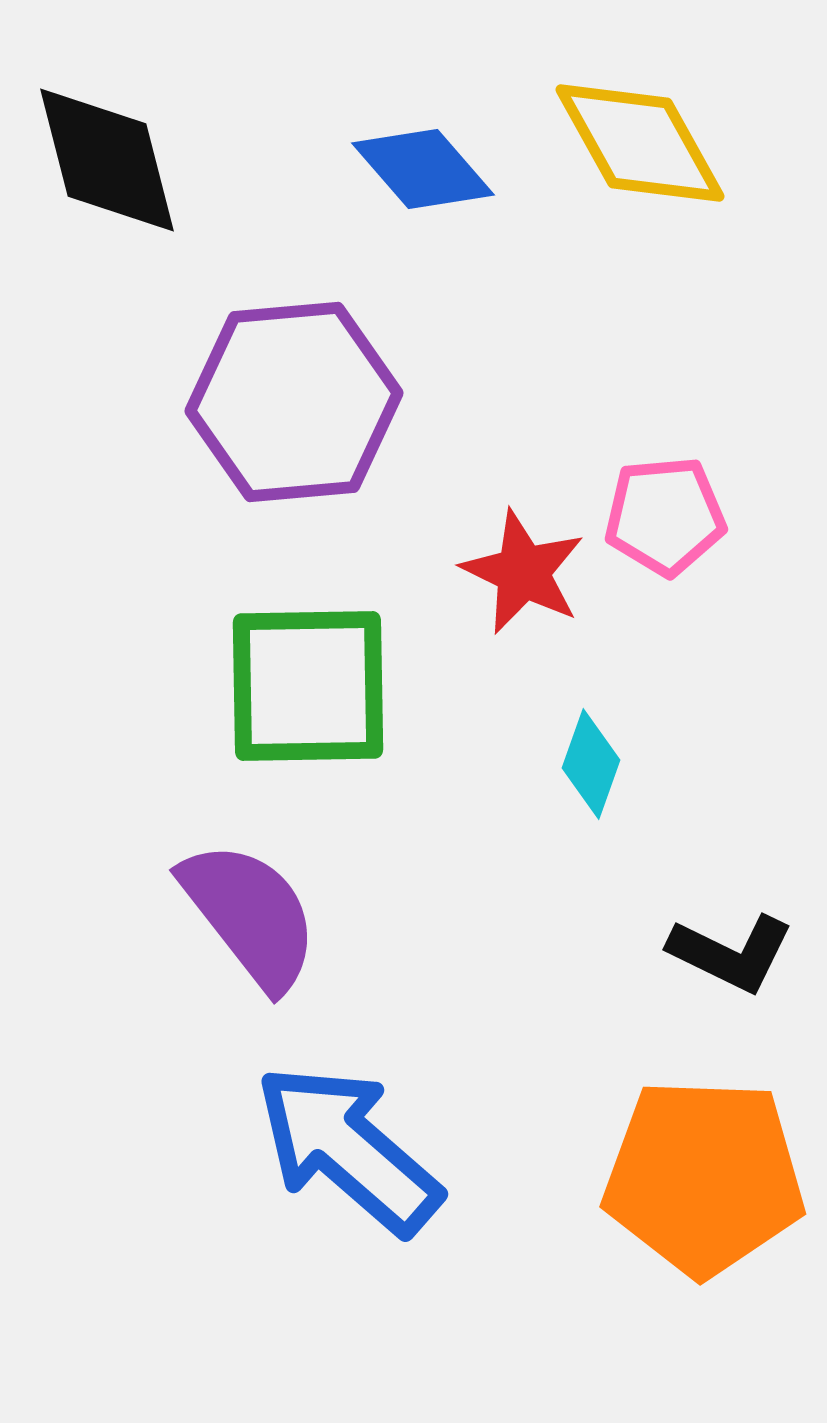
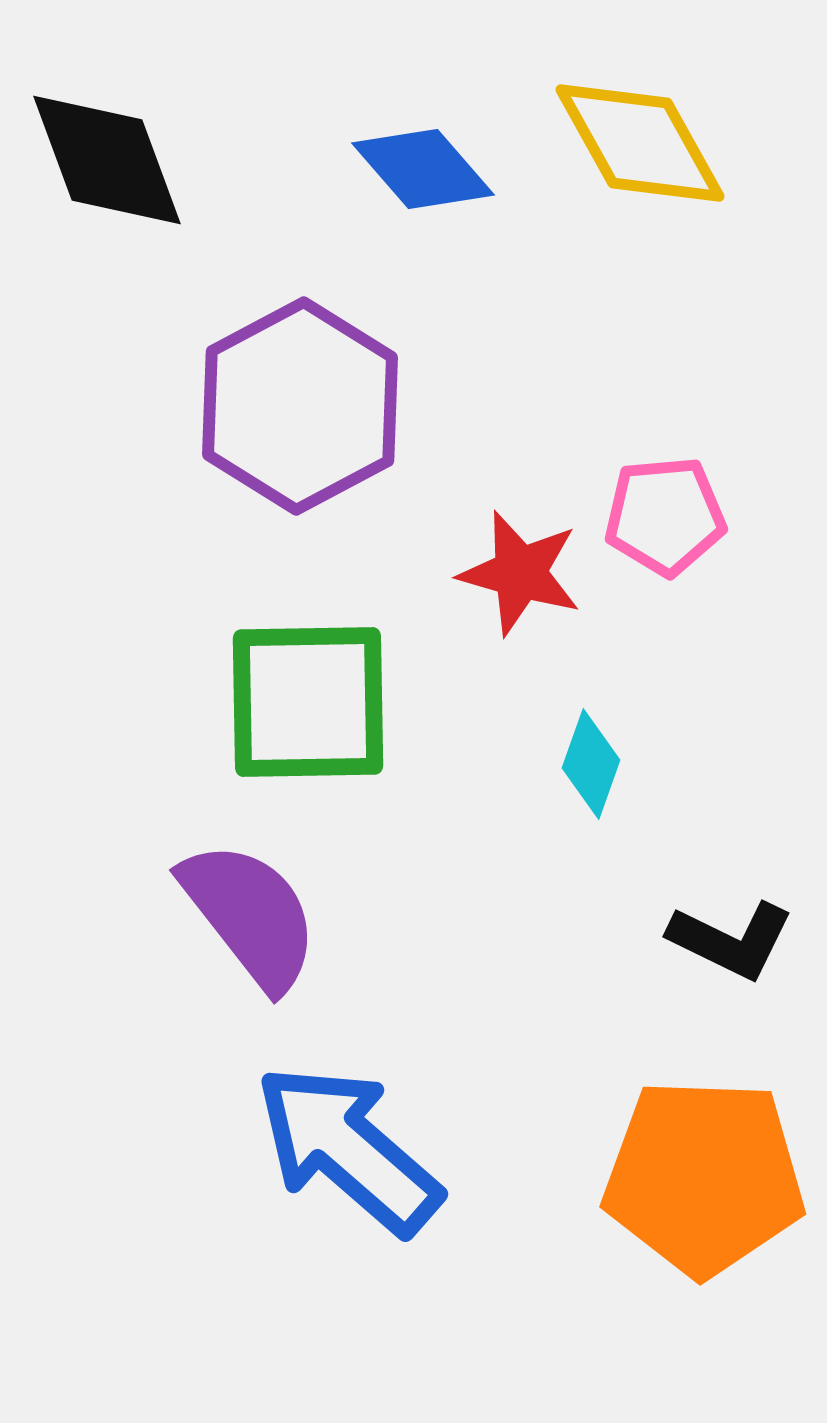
black diamond: rotated 6 degrees counterclockwise
purple hexagon: moved 6 px right, 4 px down; rotated 23 degrees counterclockwise
red star: moved 3 px left, 1 px down; rotated 10 degrees counterclockwise
green square: moved 16 px down
black L-shape: moved 13 px up
